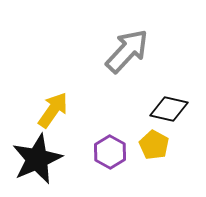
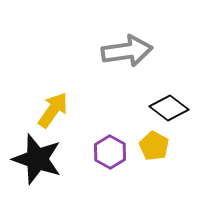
gray arrow: rotated 39 degrees clockwise
black diamond: moved 1 px up; rotated 24 degrees clockwise
yellow pentagon: moved 1 px down
black star: rotated 30 degrees counterclockwise
